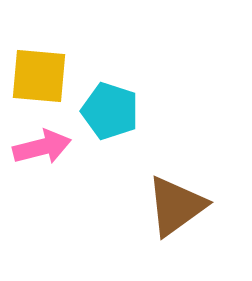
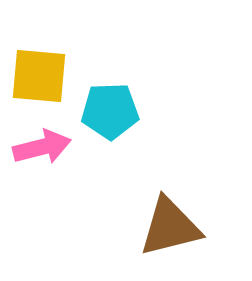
cyan pentagon: rotated 20 degrees counterclockwise
brown triangle: moved 6 px left, 21 px down; rotated 22 degrees clockwise
